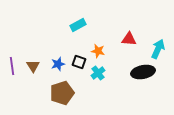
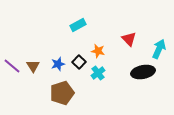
red triangle: rotated 42 degrees clockwise
cyan arrow: moved 1 px right
black square: rotated 24 degrees clockwise
purple line: rotated 42 degrees counterclockwise
